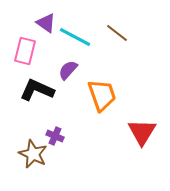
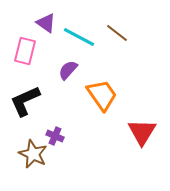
cyan line: moved 4 px right
black L-shape: moved 12 px left, 11 px down; rotated 48 degrees counterclockwise
orange trapezoid: rotated 16 degrees counterclockwise
